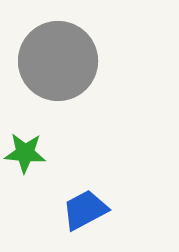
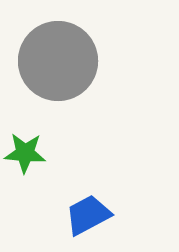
blue trapezoid: moved 3 px right, 5 px down
